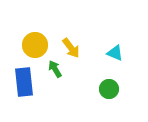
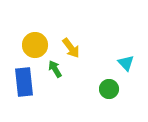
cyan triangle: moved 11 px right, 10 px down; rotated 24 degrees clockwise
